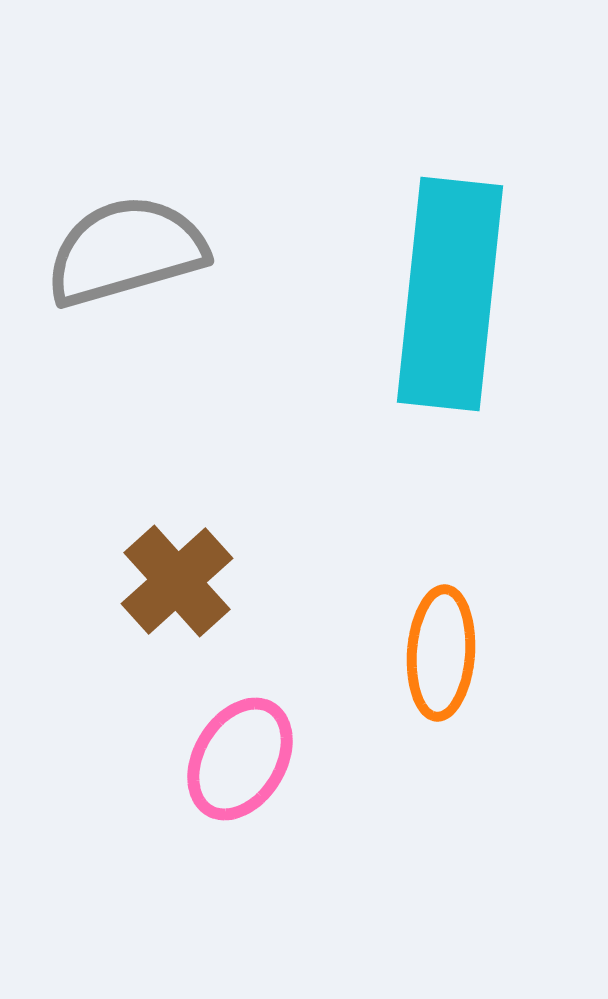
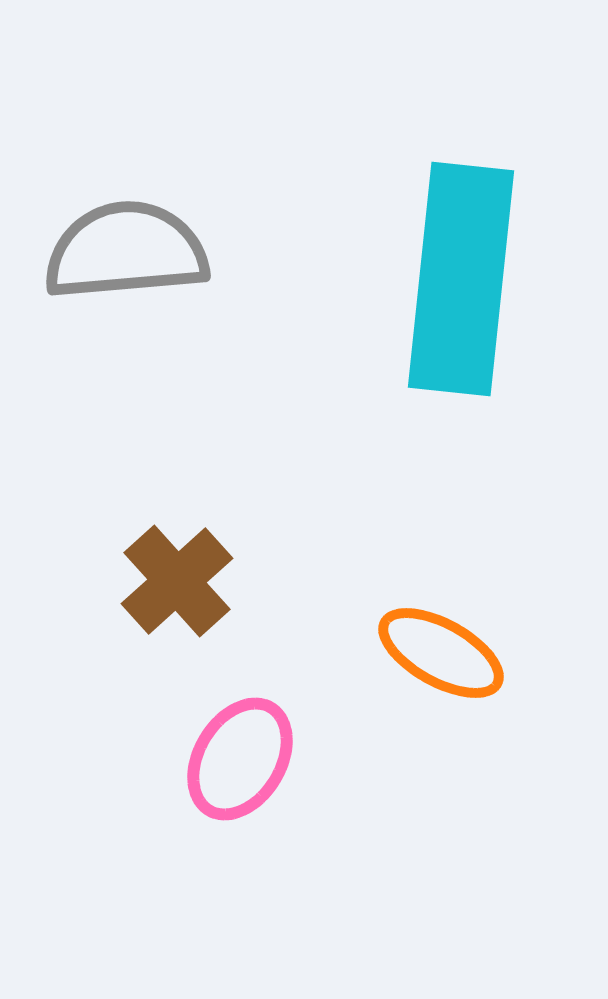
gray semicircle: rotated 11 degrees clockwise
cyan rectangle: moved 11 px right, 15 px up
orange ellipse: rotated 65 degrees counterclockwise
